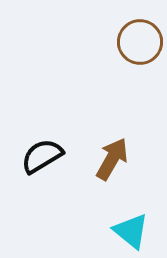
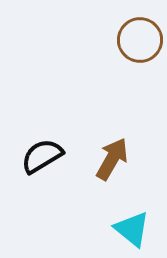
brown circle: moved 2 px up
cyan triangle: moved 1 px right, 2 px up
